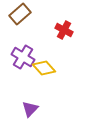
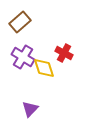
brown rectangle: moved 8 px down
red cross: moved 23 px down
yellow diamond: rotated 25 degrees clockwise
